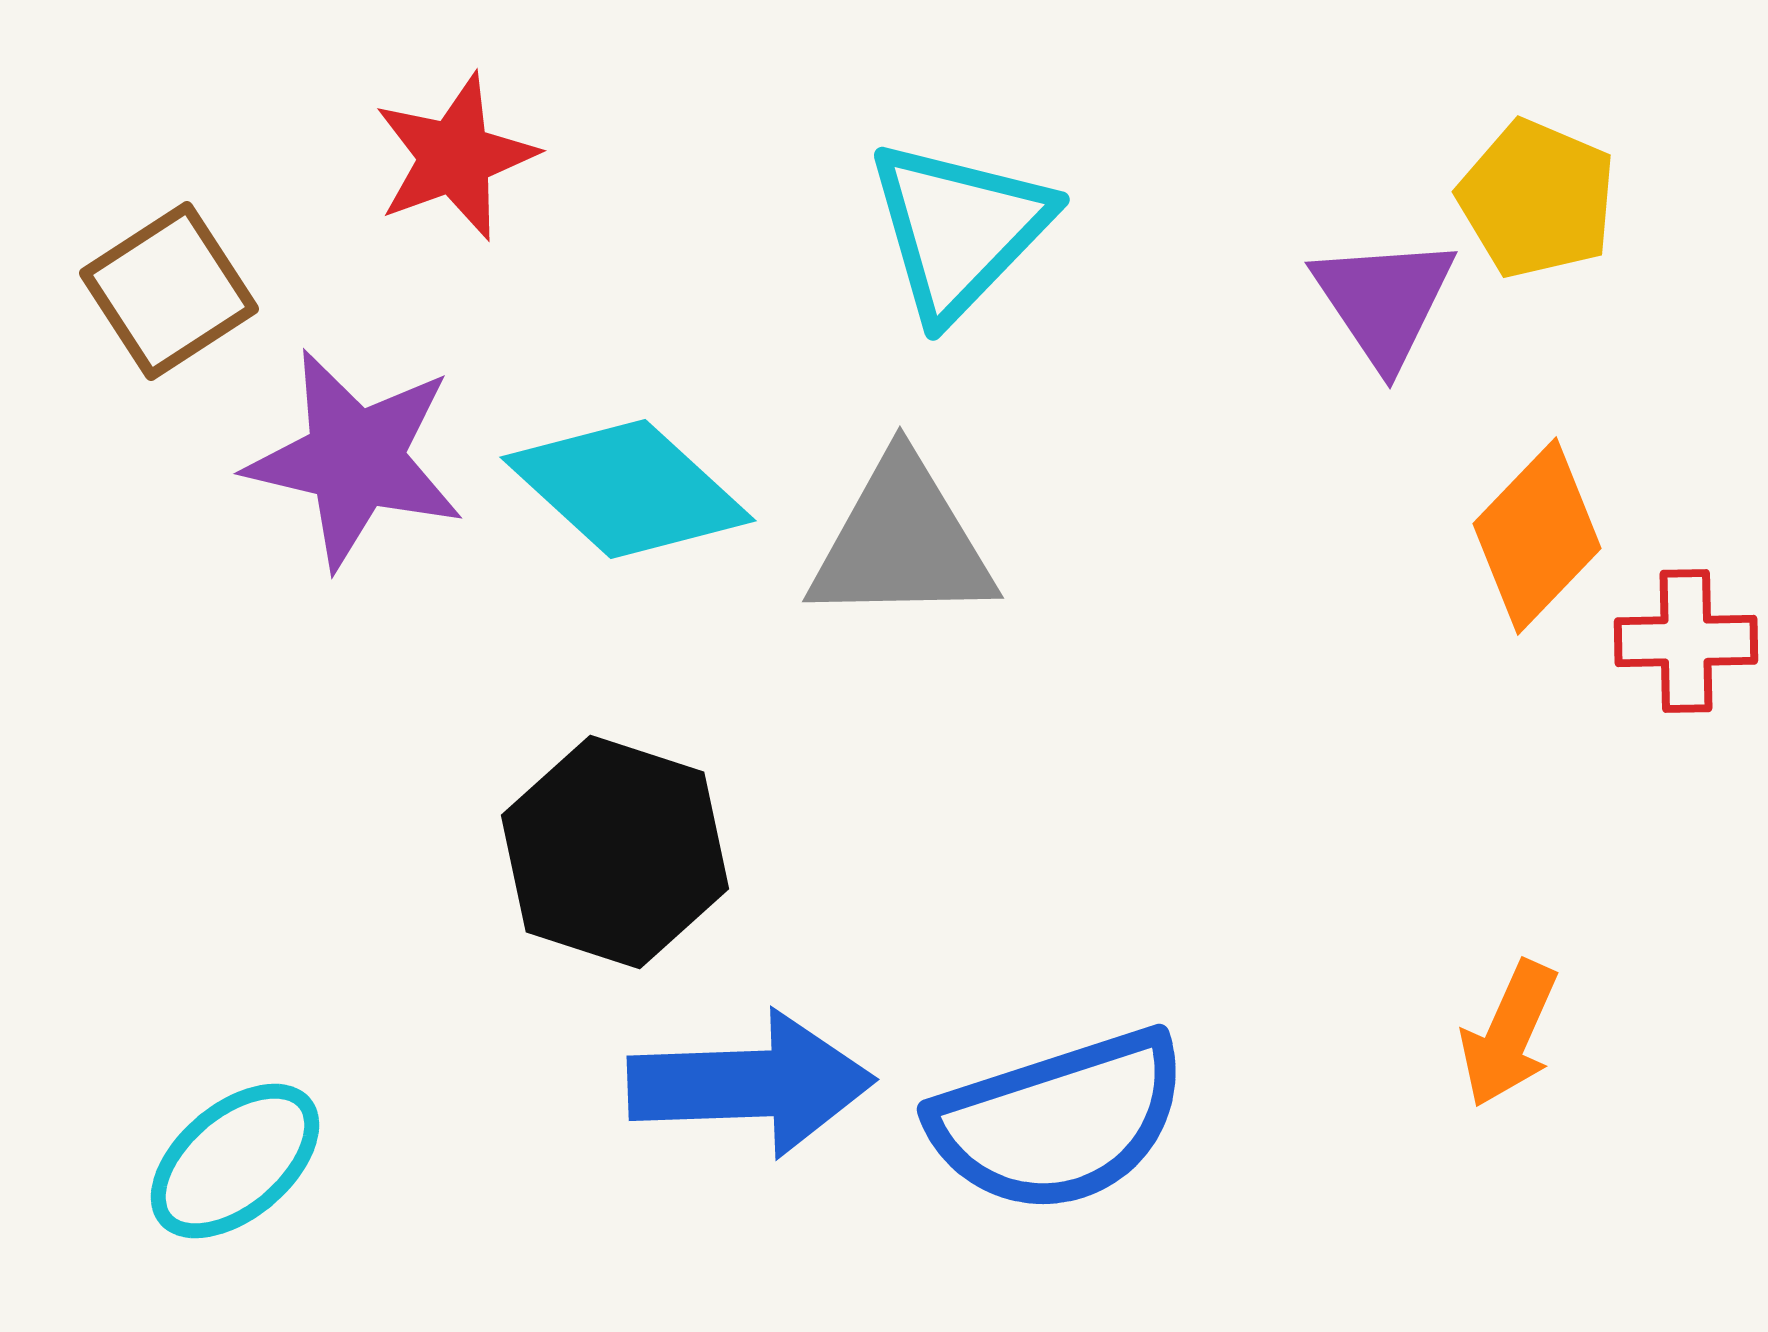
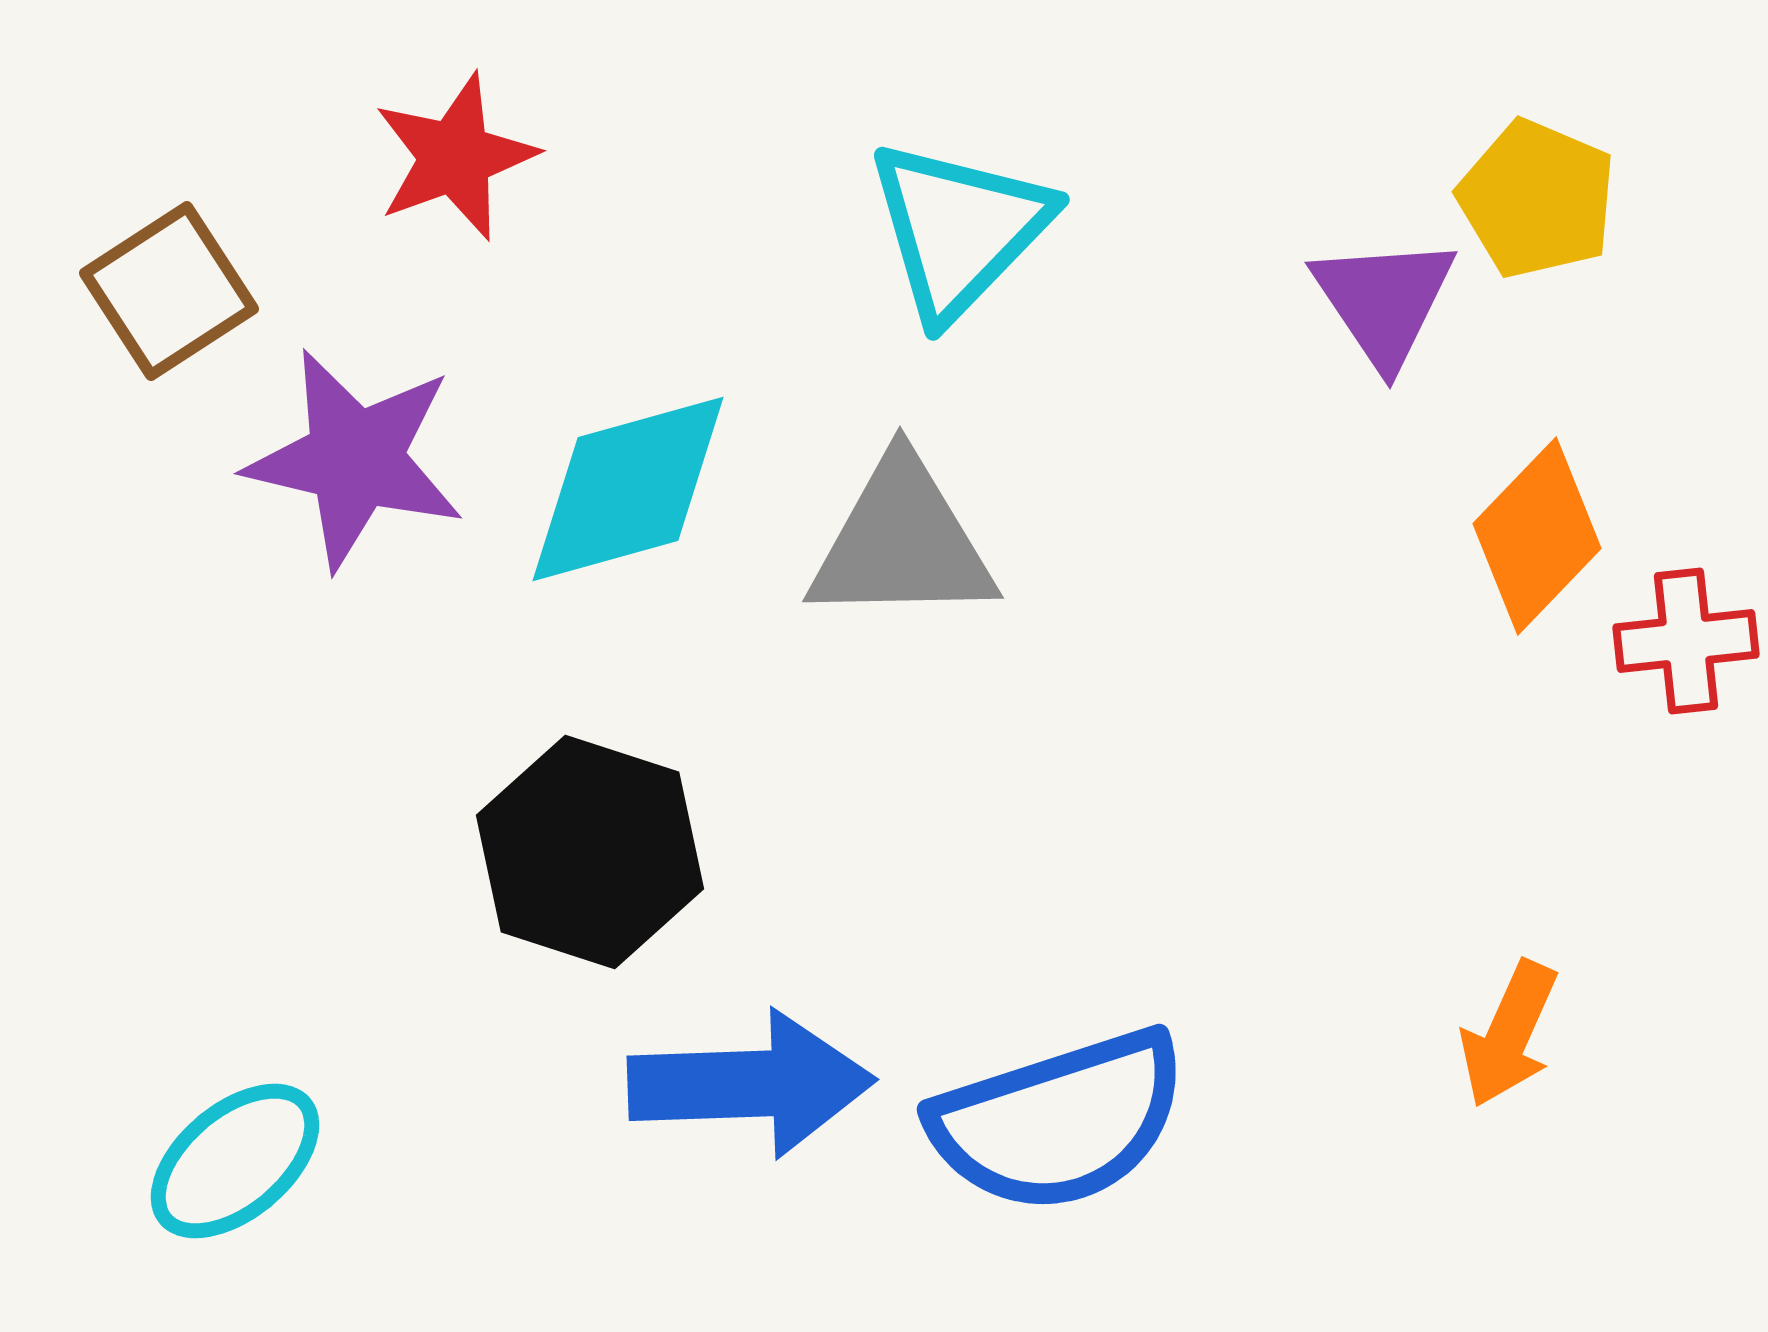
cyan diamond: rotated 58 degrees counterclockwise
red cross: rotated 5 degrees counterclockwise
black hexagon: moved 25 px left
